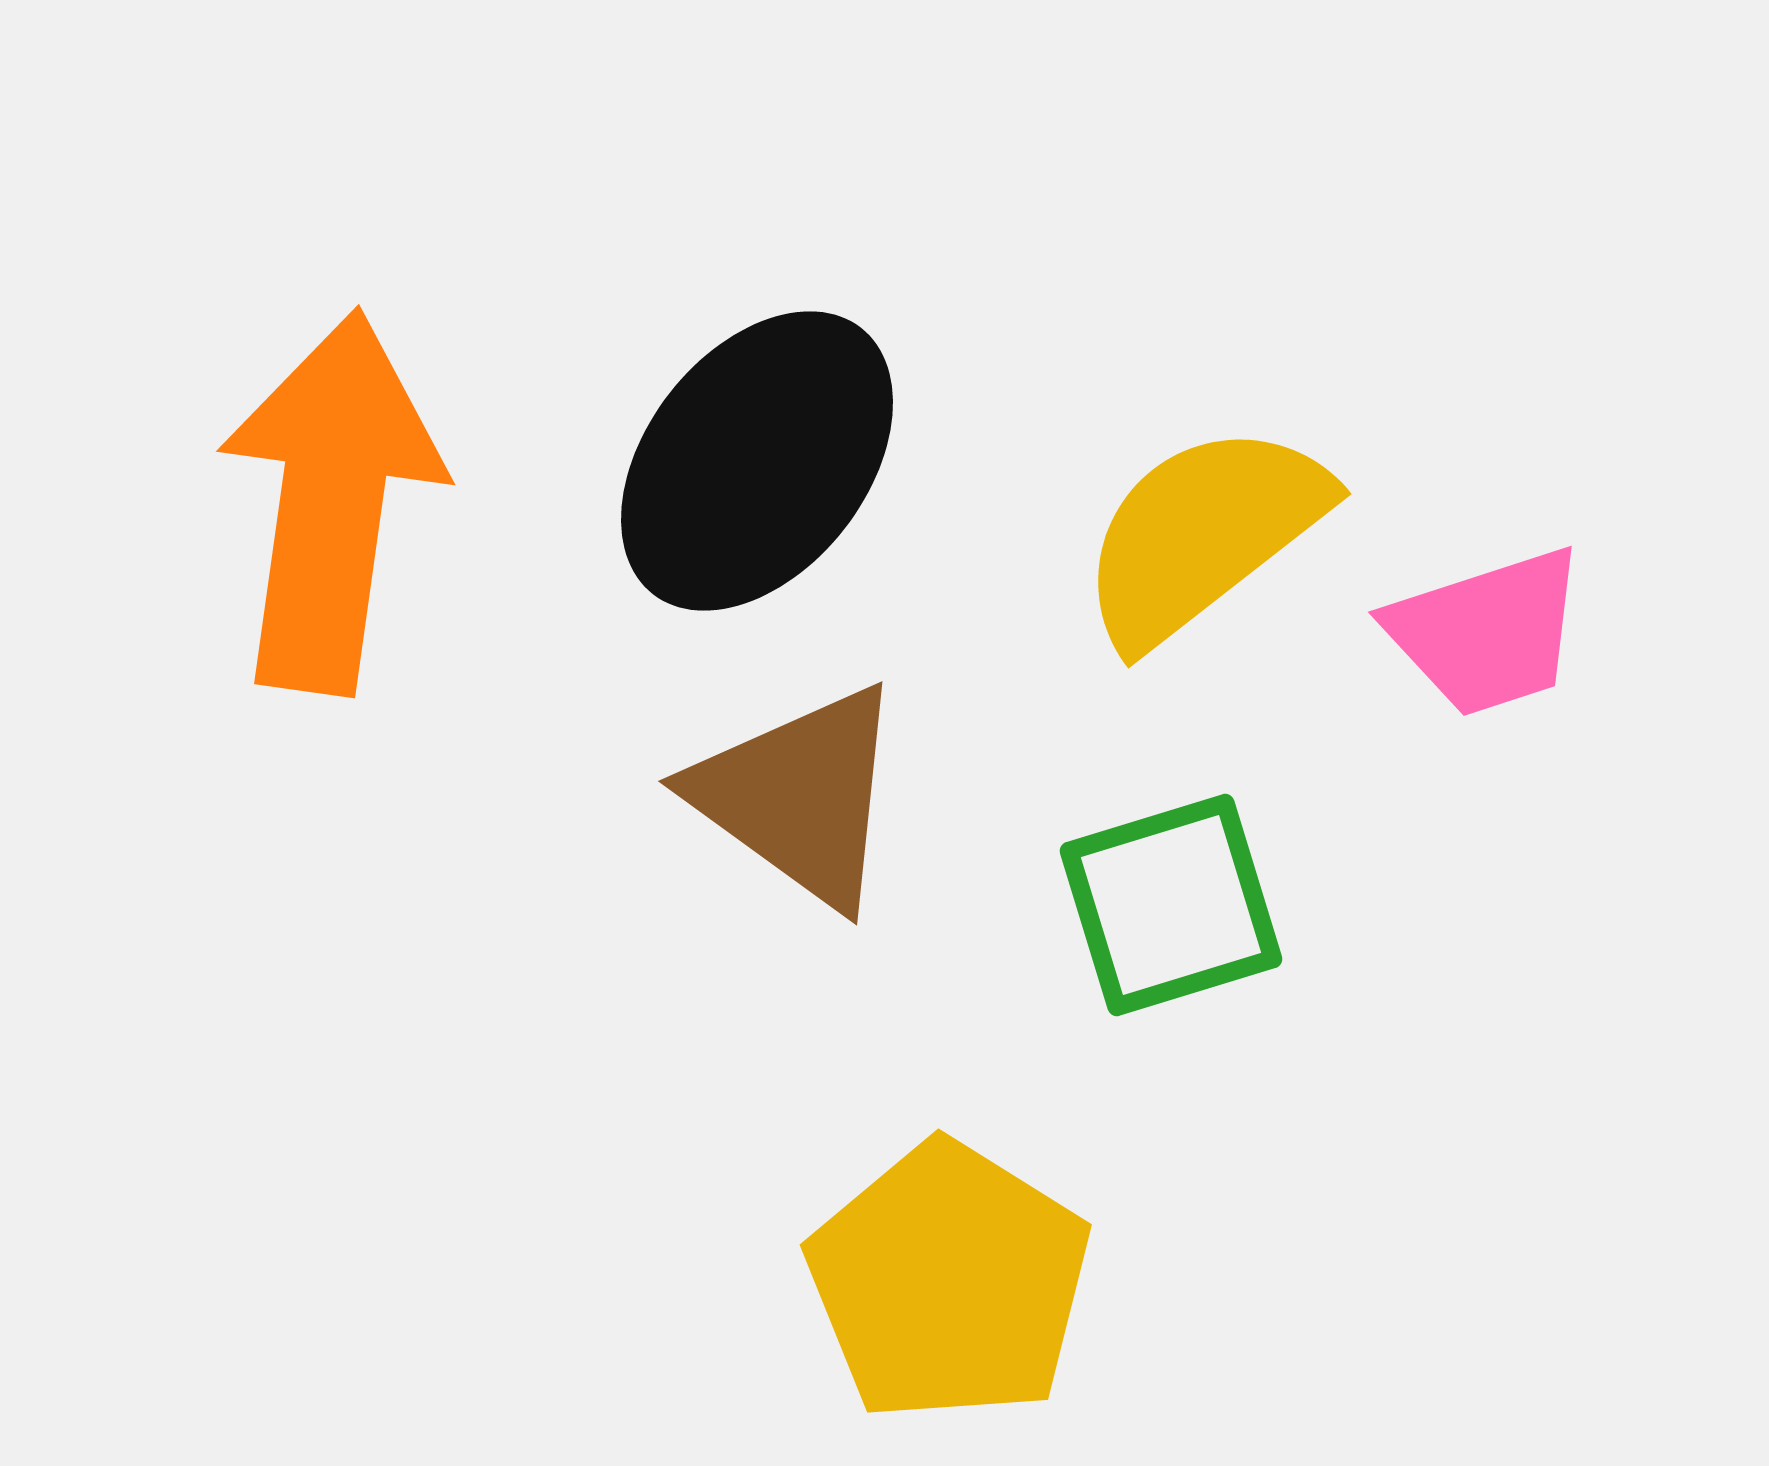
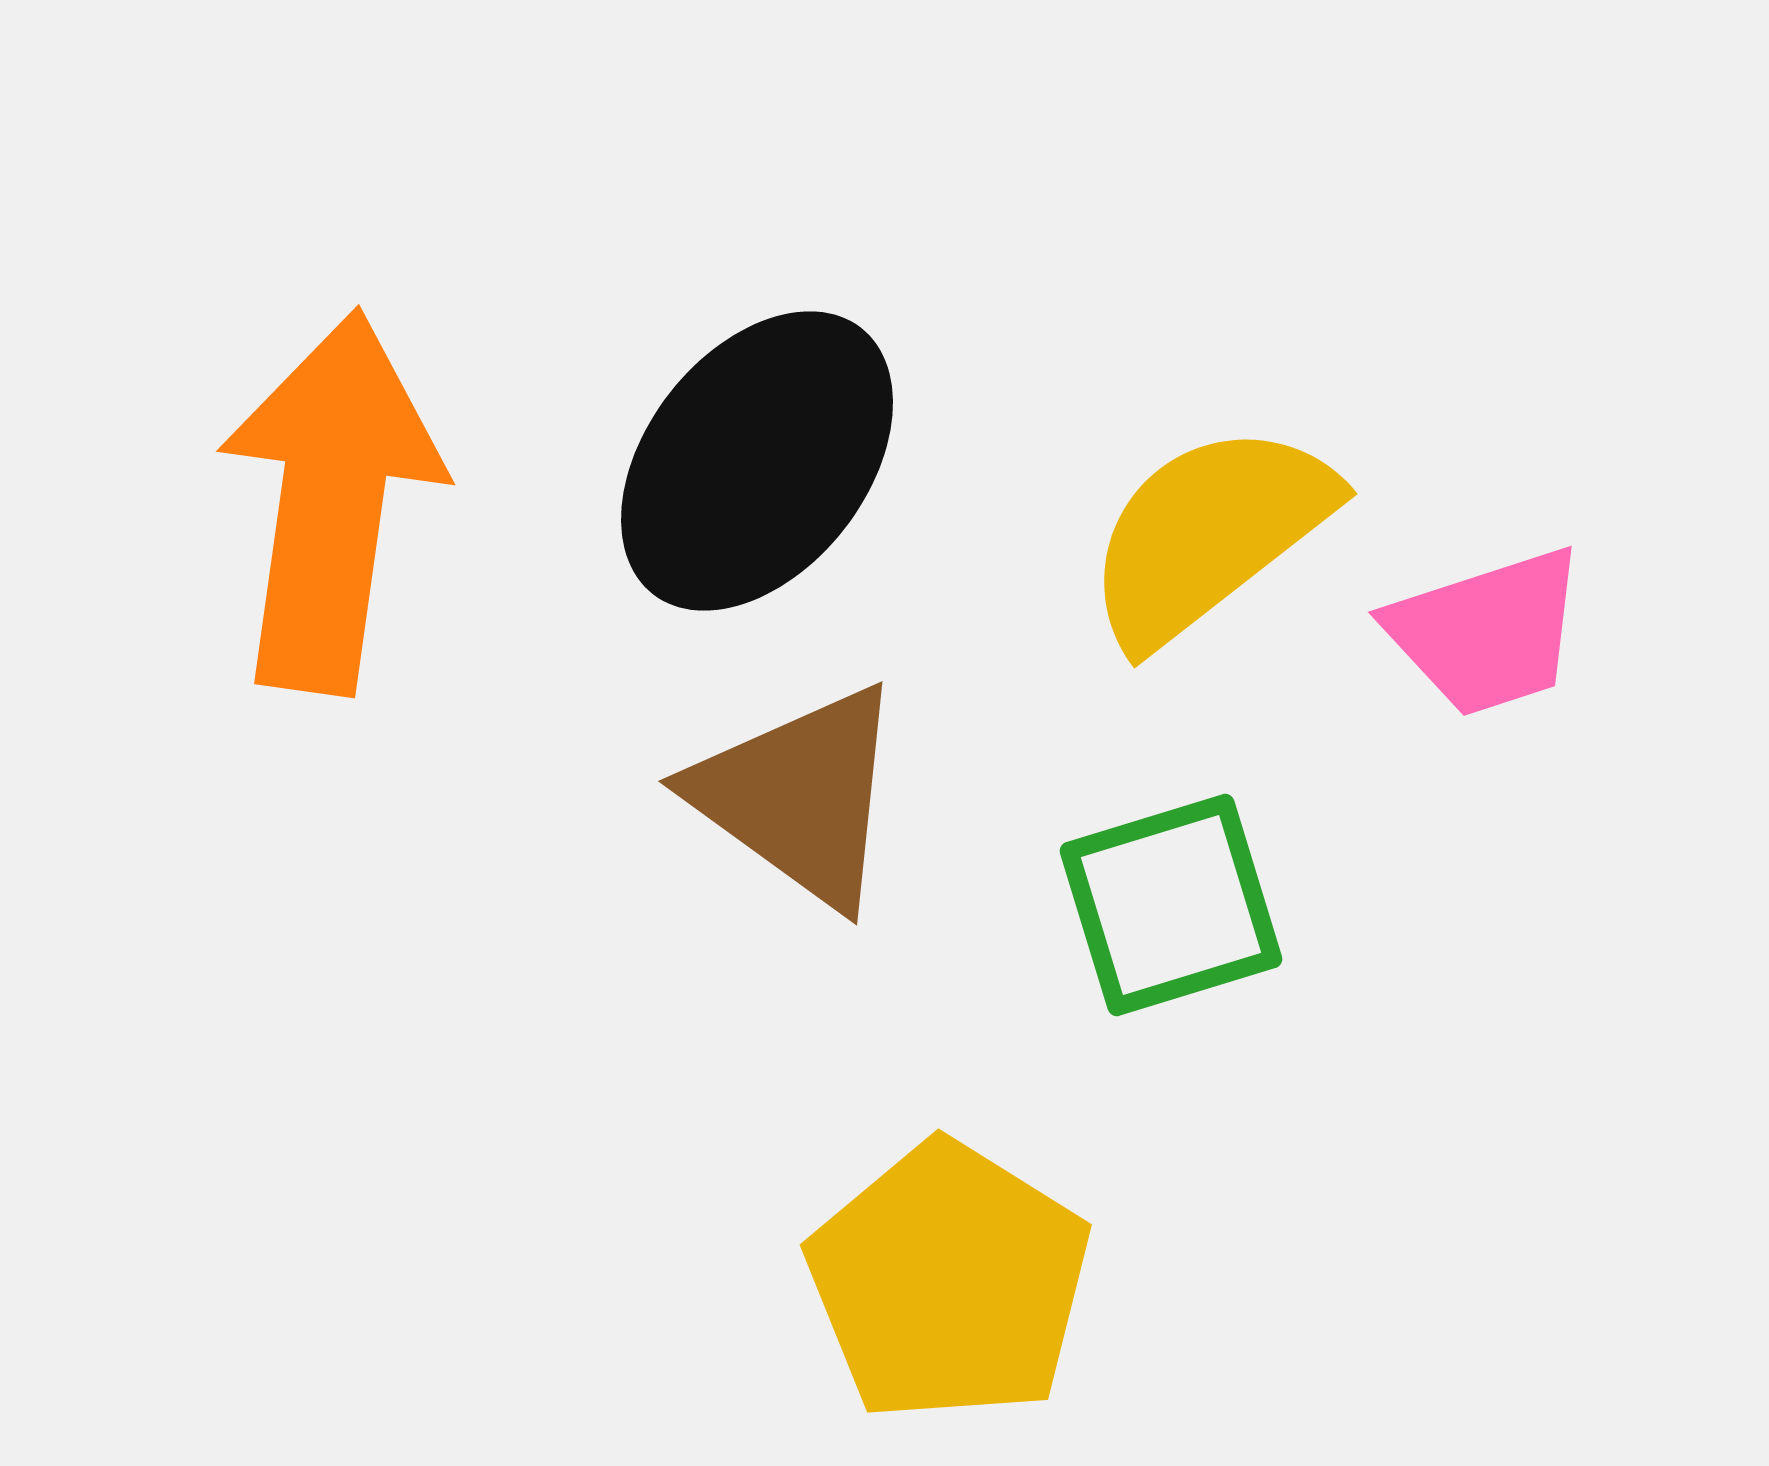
yellow semicircle: moved 6 px right
